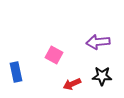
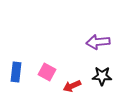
pink square: moved 7 px left, 17 px down
blue rectangle: rotated 18 degrees clockwise
red arrow: moved 2 px down
